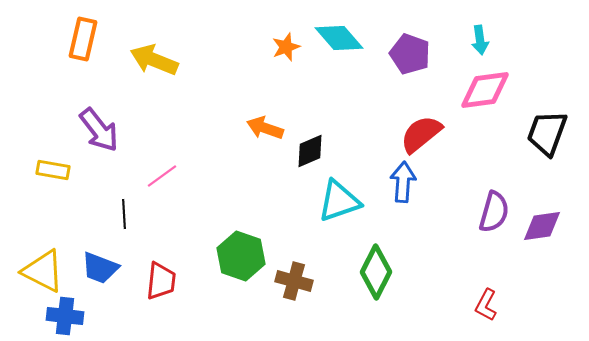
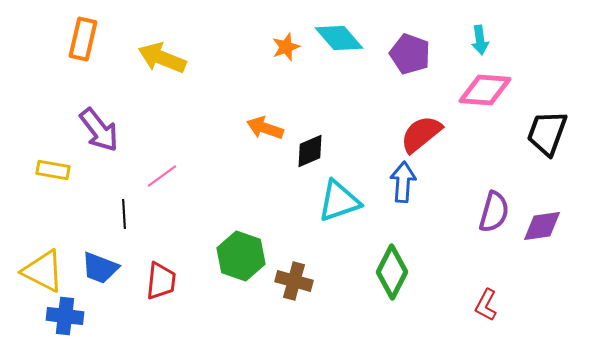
yellow arrow: moved 8 px right, 2 px up
pink diamond: rotated 12 degrees clockwise
green diamond: moved 16 px right
